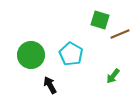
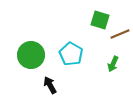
green arrow: moved 12 px up; rotated 14 degrees counterclockwise
